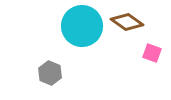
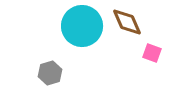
brown diamond: rotated 32 degrees clockwise
gray hexagon: rotated 20 degrees clockwise
